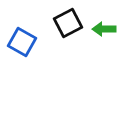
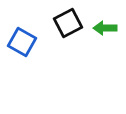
green arrow: moved 1 px right, 1 px up
